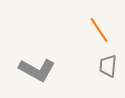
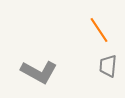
gray L-shape: moved 2 px right, 2 px down
